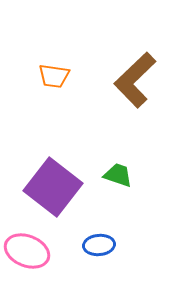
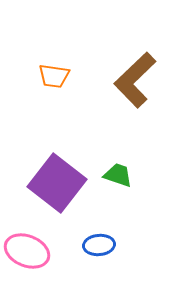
purple square: moved 4 px right, 4 px up
